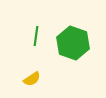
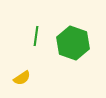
yellow semicircle: moved 10 px left, 1 px up
